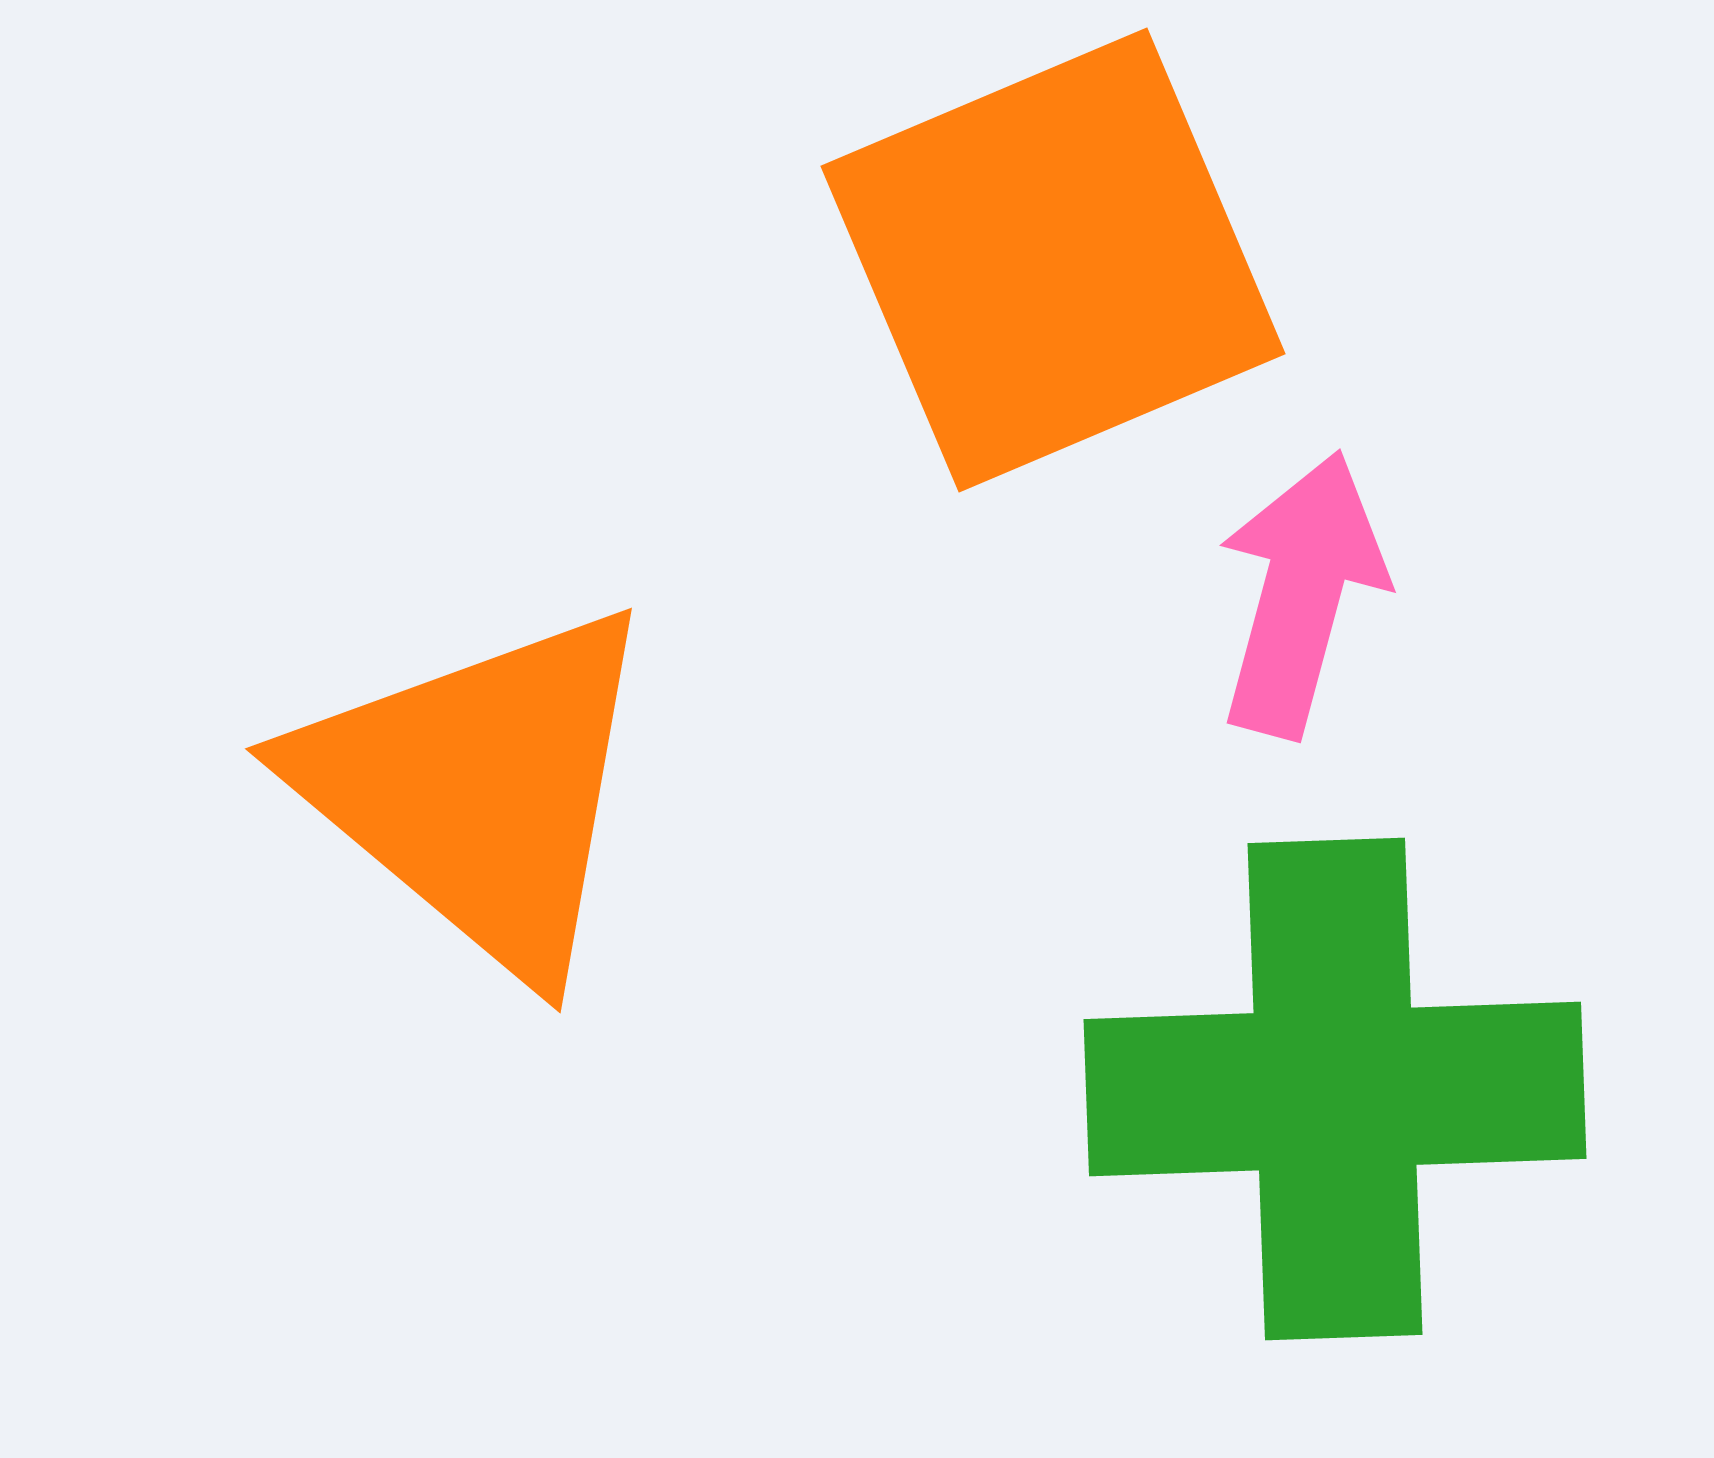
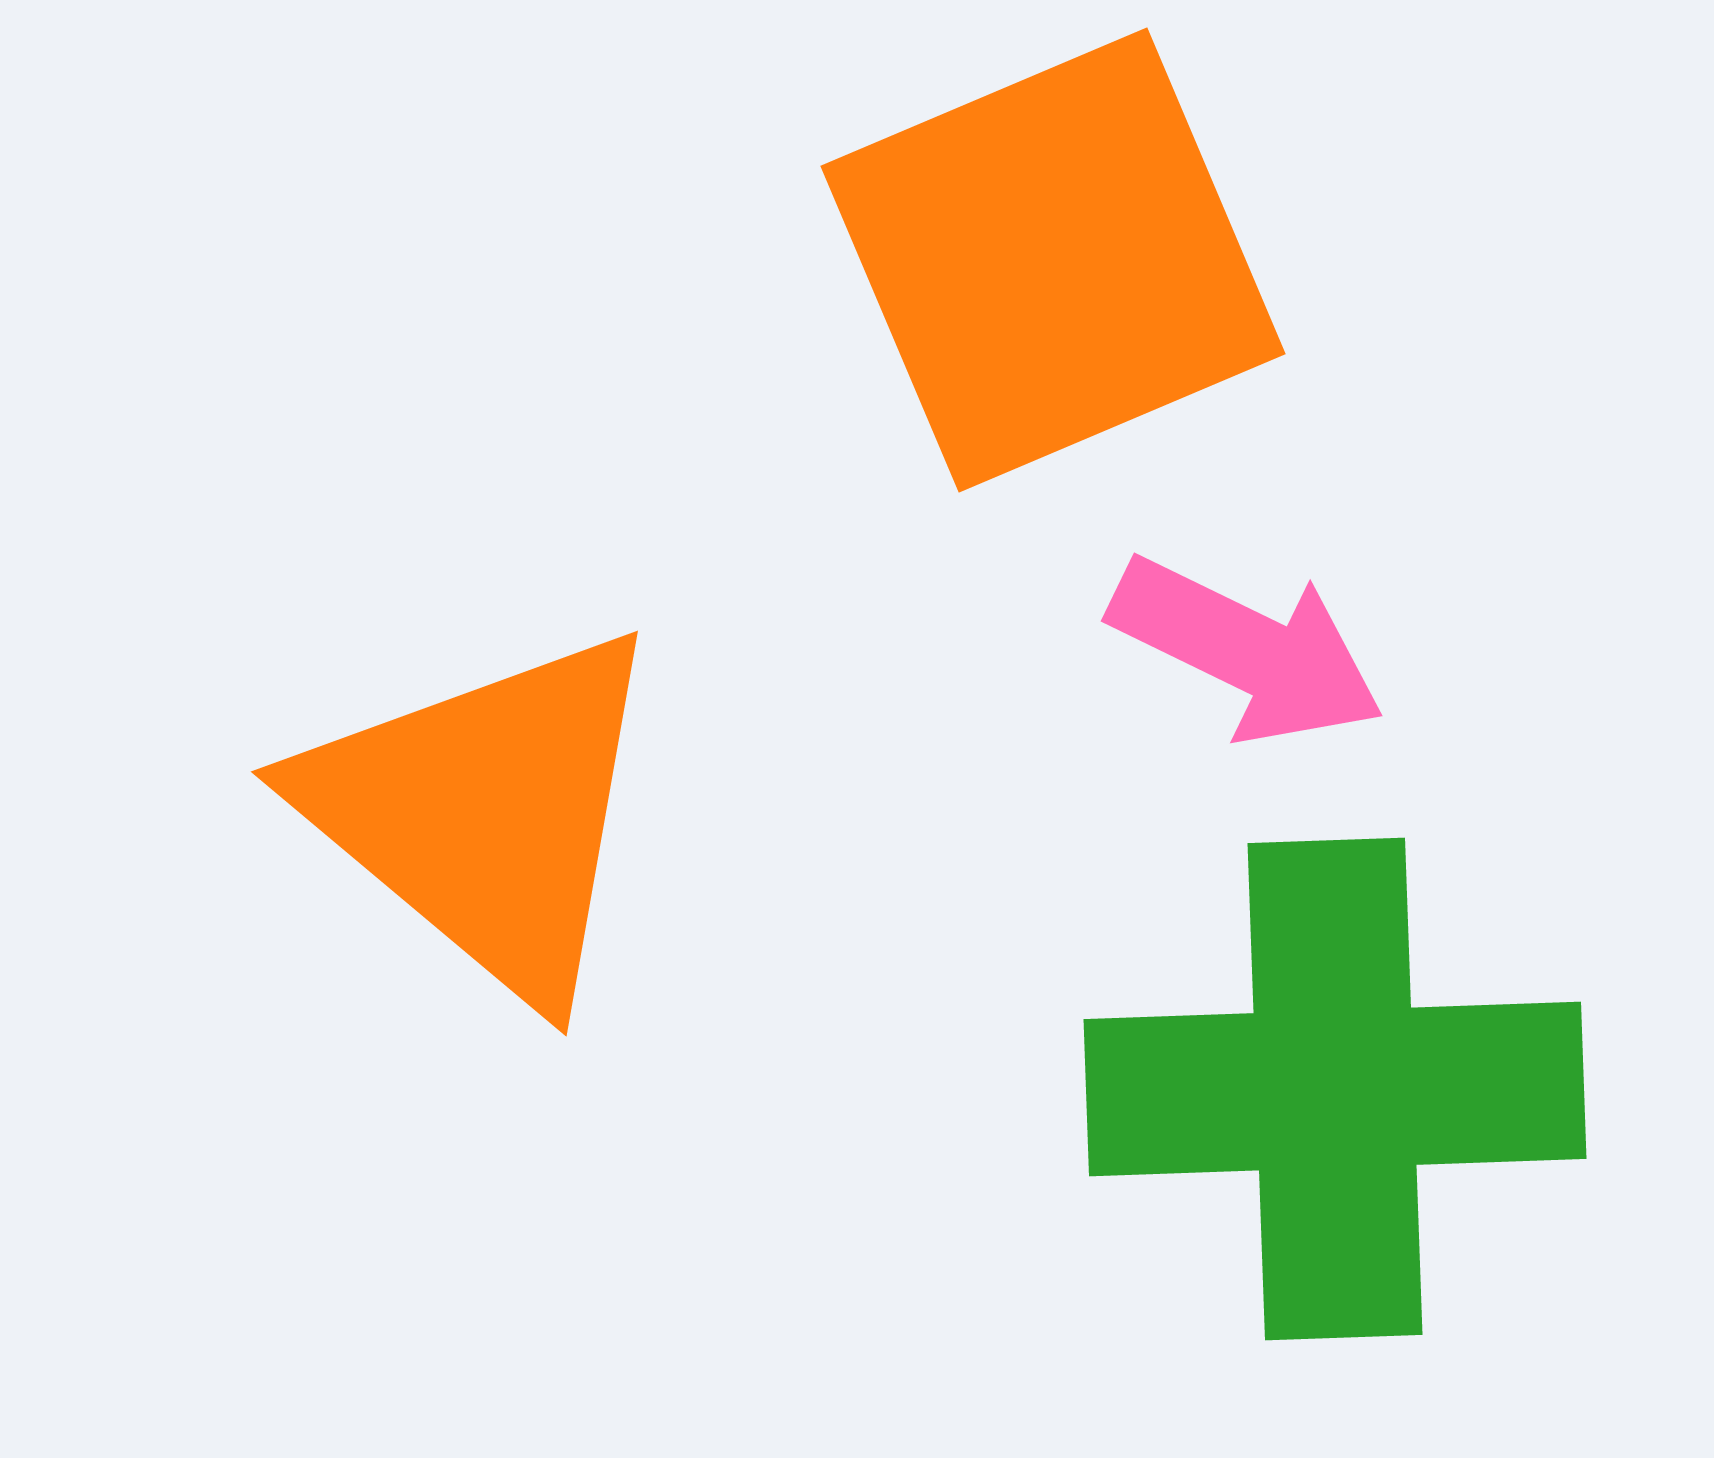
pink arrow: moved 54 px left, 56 px down; rotated 101 degrees clockwise
orange triangle: moved 6 px right, 23 px down
